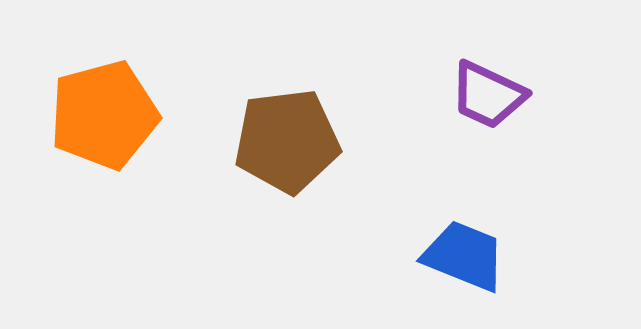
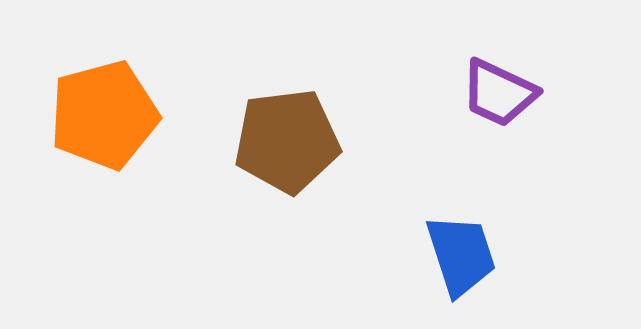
purple trapezoid: moved 11 px right, 2 px up
blue trapezoid: moved 3 px left, 1 px up; rotated 50 degrees clockwise
